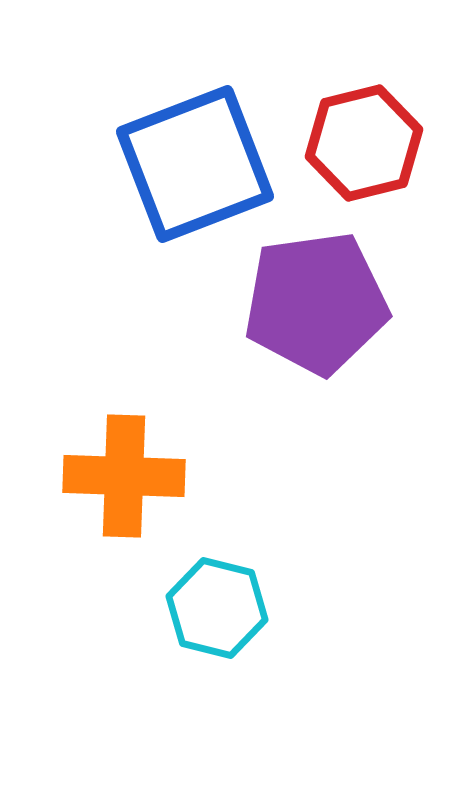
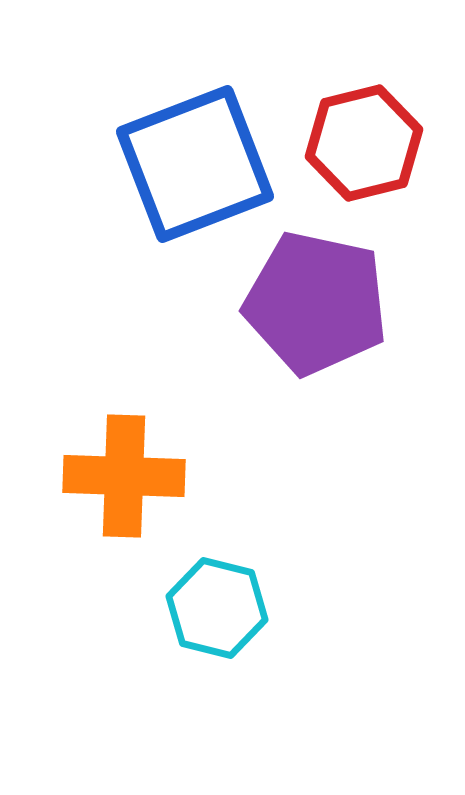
purple pentagon: rotated 20 degrees clockwise
